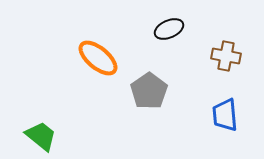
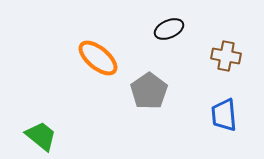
blue trapezoid: moved 1 px left
